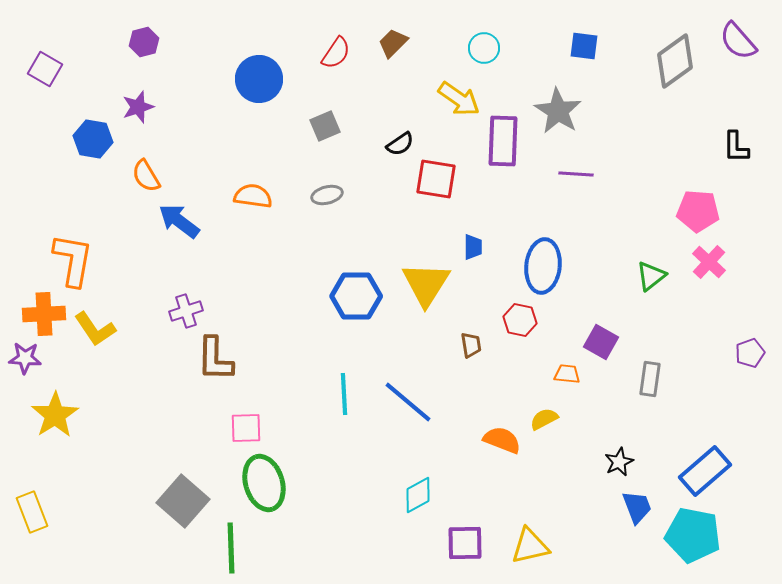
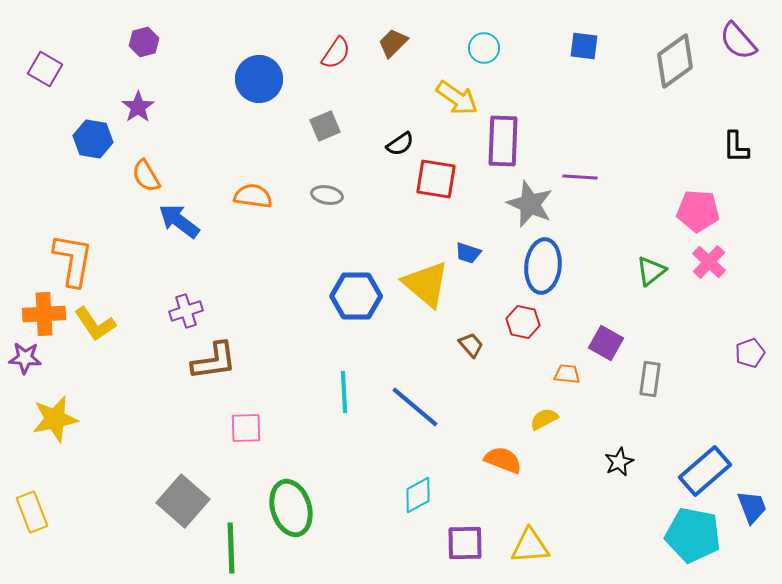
yellow arrow at (459, 99): moved 2 px left, 1 px up
purple star at (138, 107): rotated 16 degrees counterclockwise
gray star at (558, 111): moved 28 px left, 93 px down; rotated 9 degrees counterclockwise
purple line at (576, 174): moved 4 px right, 3 px down
gray ellipse at (327, 195): rotated 24 degrees clockwise
blue trapezoid at (473, 247): moved 5 px left, 6 px down; rotated 108 degrees clockwise
green triangle at (651, 276): moved 5 px up
yellow triangle at (426, 284): rotated 22 degrees counterclockwise
red hexagon at (520, 320): moved 3 px right, 2 px down
yellow L-shape at (95, 329): moved 5 px up
purple square at (601, 342): moved 5 px right, 1 px down
brown trapezoid at (471, 345): rotated 32 degrees counterclockwise
brown L-shape at (215, 359): moved 1 px left, 2 px down; rotated 99 degrees counterclockwise
cyan line at (344, 394): moved 2 px up
blue line at (408, 402): moved 7 px right, 5 px down
yellow star at (55, 415): moved 4 px down; rotated 21 degrees clockwise
orange semicircle at (502, 440): moved 1 px right, 20 px down
green ellipse at (264, 483): moved 27 px right, 25 px down
blue trapezoid at (637, 507): moved 115 px right
yellow triangle at (530, 546): rotated 9 degrees clockwise
